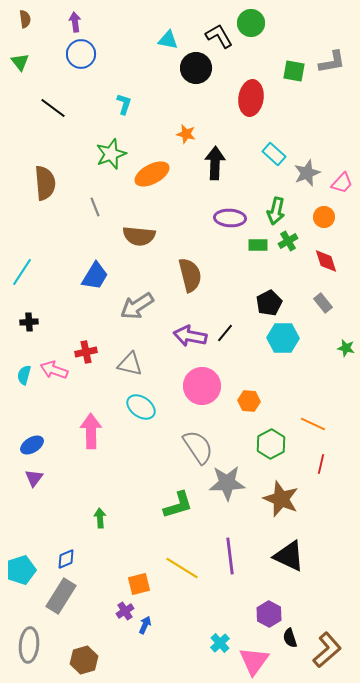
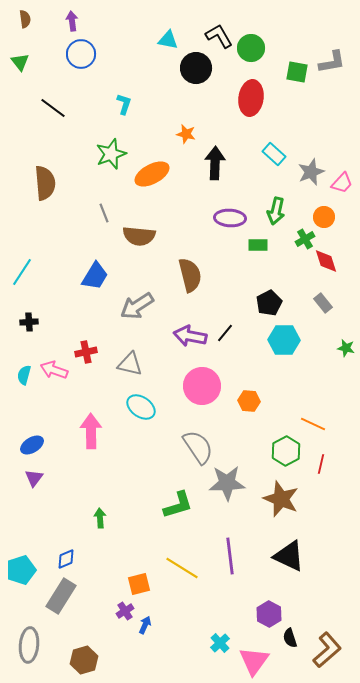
purple arrow at (75, 22): moved 3 px left, 1 px up
green circle at (251, 23): moved 25 px down
green square at (294, 71): moved 3 px right, 1 px down
gray star at (307, 173): moved 4 px right, 1 px up
gray line at (95, 207): moved 9 px right, 6 px down
green cross at (288, 241): moved 17 px right, 2 px up
cyan hexagon at (283, 338): moved 1 px right, 2 px down
green hexagon at (271, 444): moved 15 px right, 7 px down
